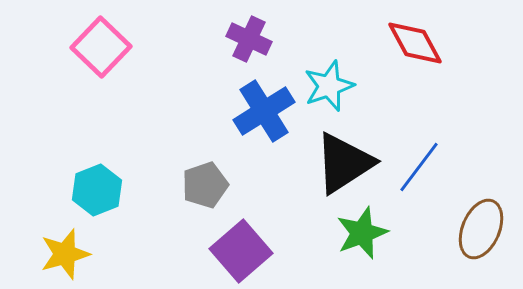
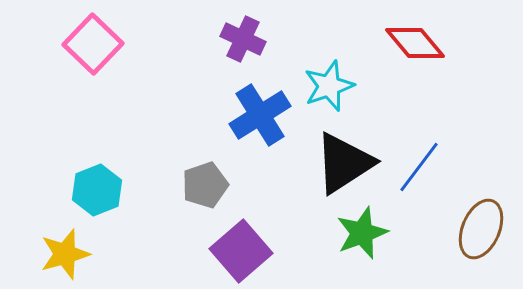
purple cross: moved 6 px left
red diamond: rotated 12 degrees counterclockwise
pink square: moved 8 px left, 3 px up
blue cross: moved 4 px left, 4 px down
